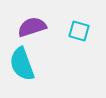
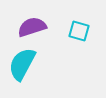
cyan semicircle: rotated 48 degrees clockwise
